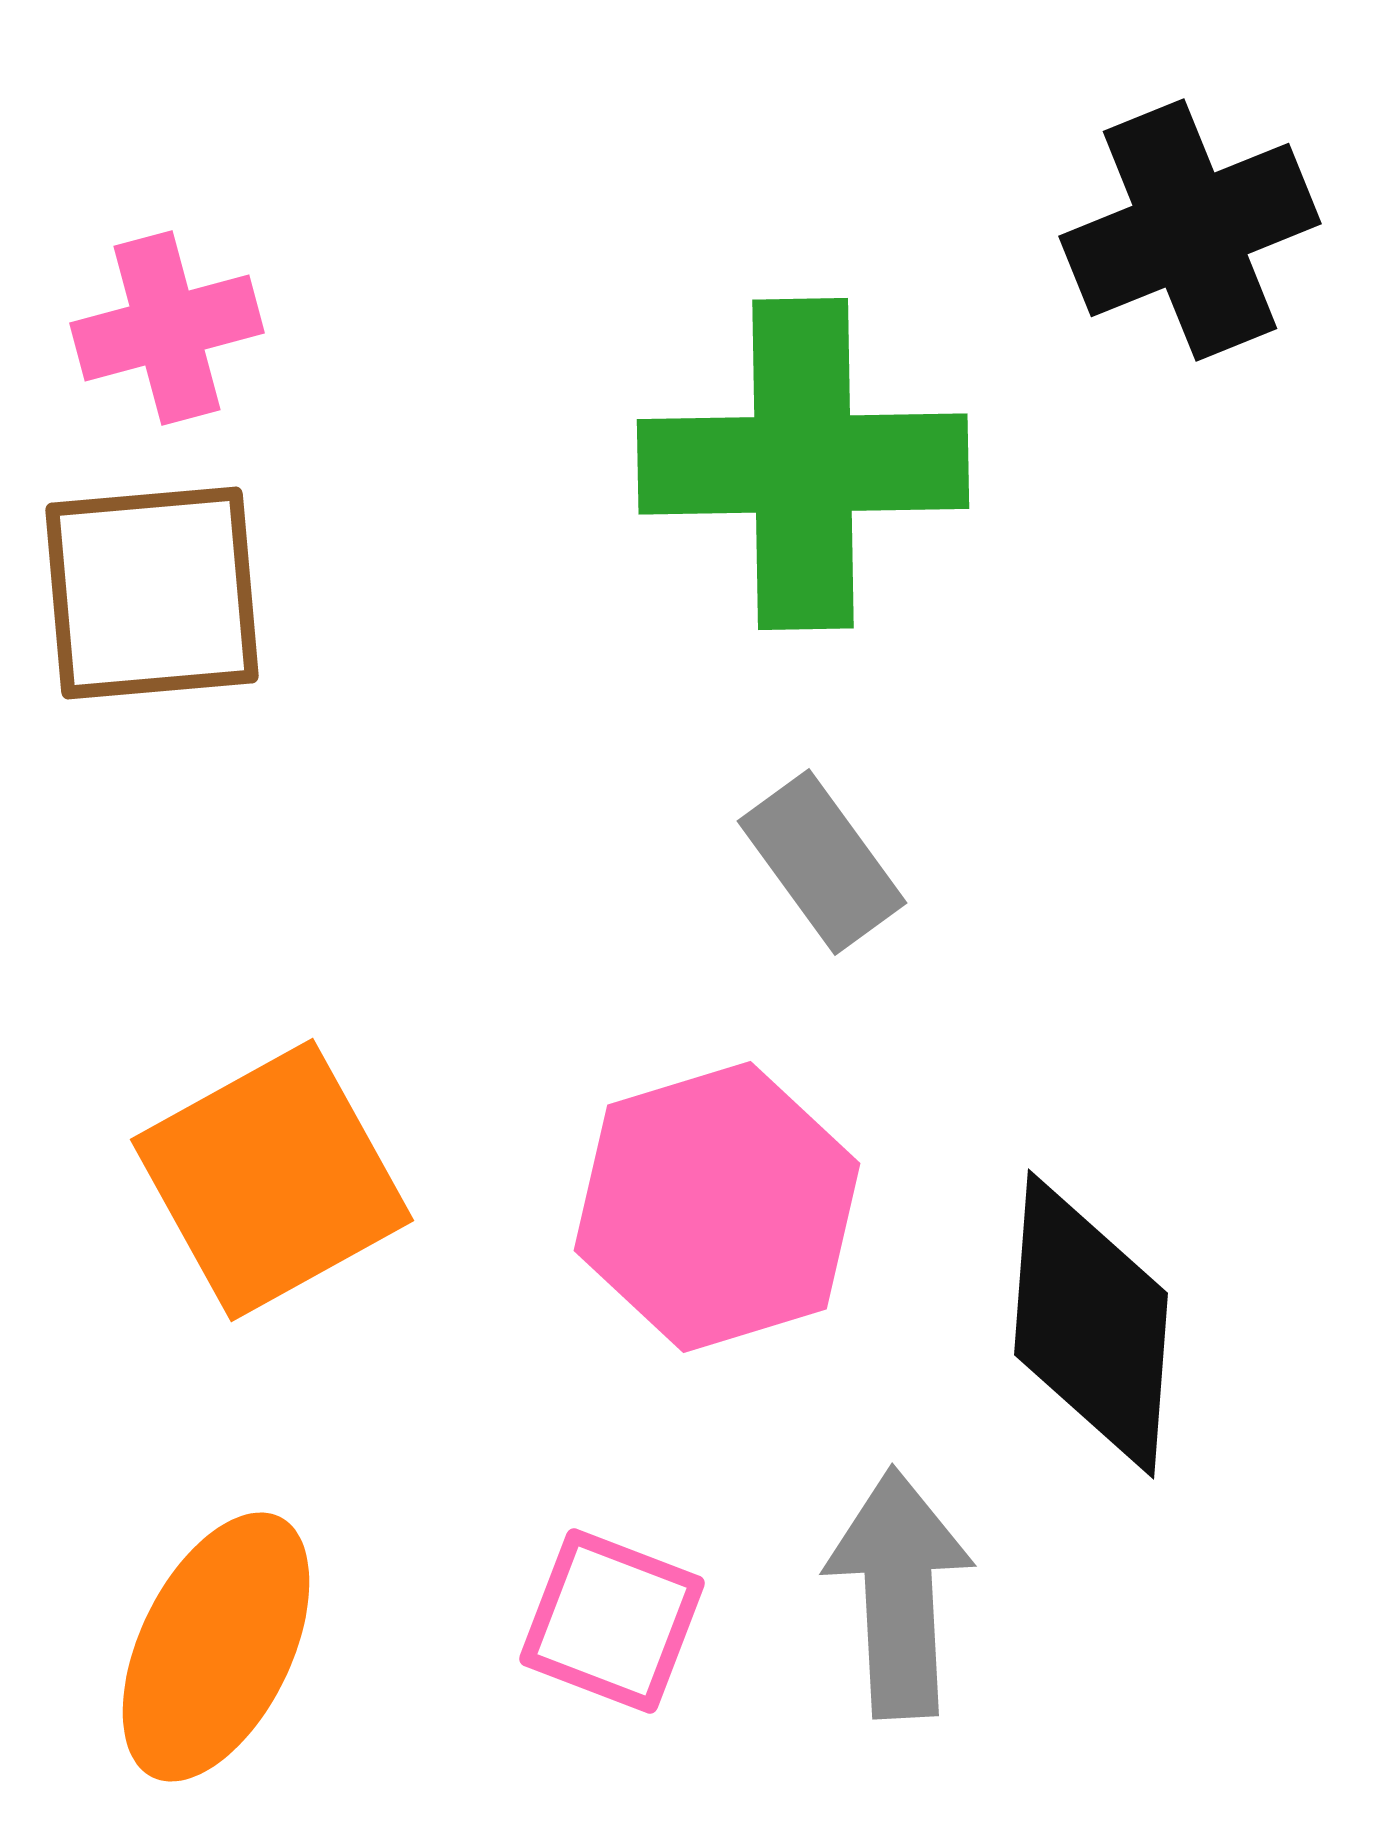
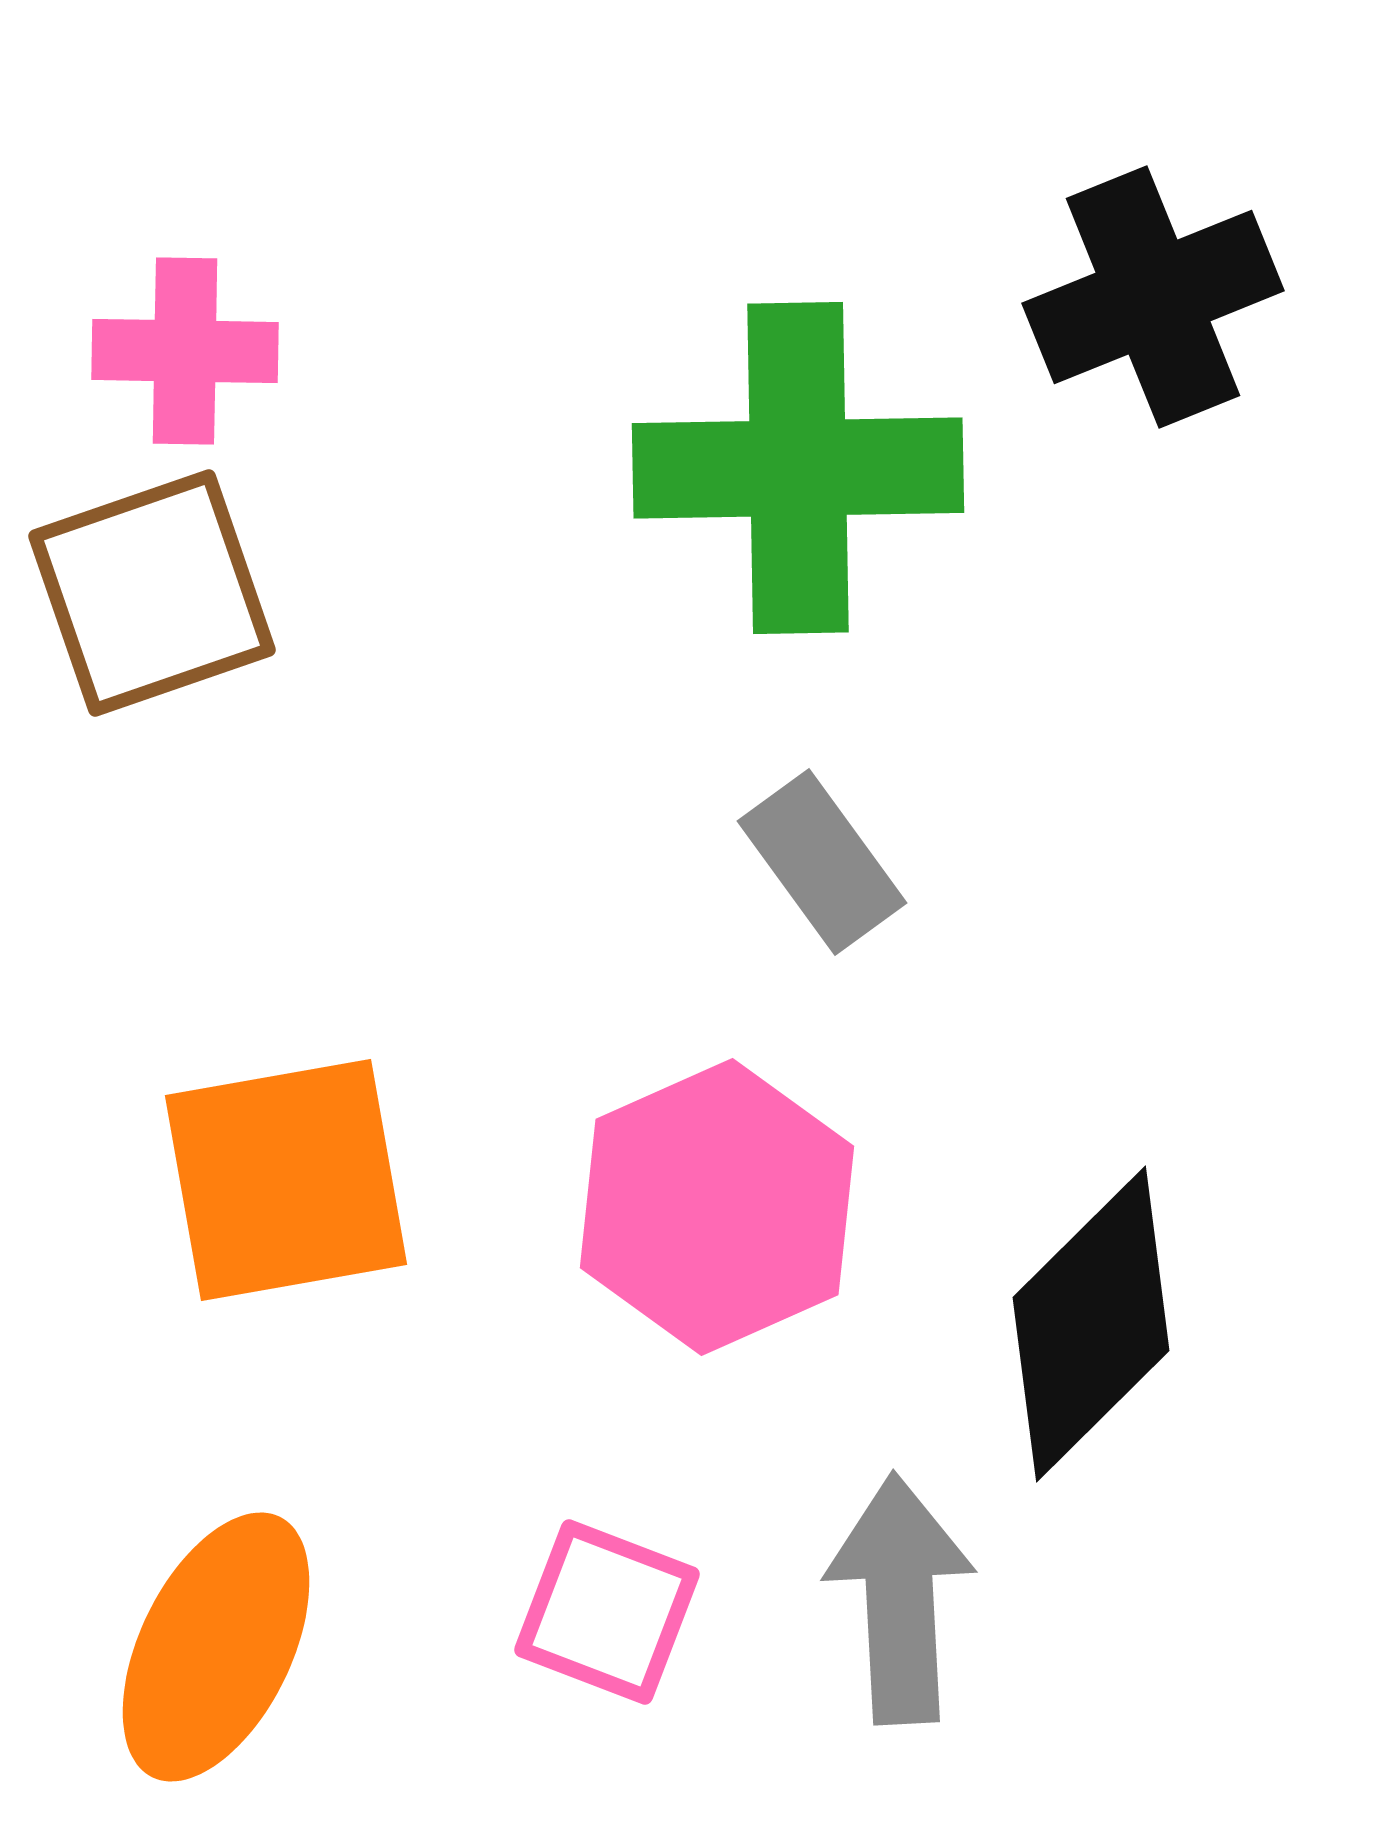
black cross: moved 37 px left, 67 px down
pink cross: moved 18 px right, 23 px down; rotated 16 degrees clockwise
green cross: moved 5 px left, 4 px down
brown square: rotated 14 degrees counterclockwise
orange square: moved 14 px right; rotated 19 degrees clockwise
pink hexagon: rotated 7 degrees counterclockwise
black diamond: rotated 41 degrees clockwise
gray arrow: moved 1 px right, 6 px down
pink square: moved 5 px left, 9 px up
